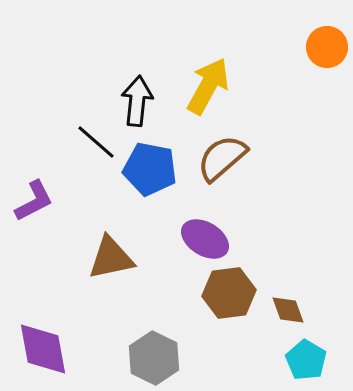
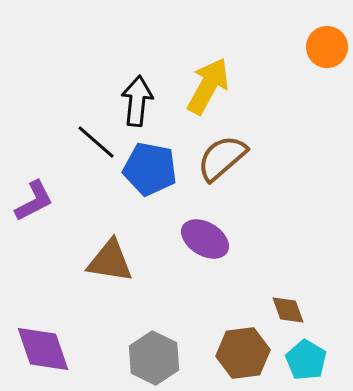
brown triangle: moved 1 px left, 3 px down; rotated 21 degrees clockwise
brown hexagon: moved 14 px right, 60 px down
purple diamond: rotated 8 degrees counterclockwise
